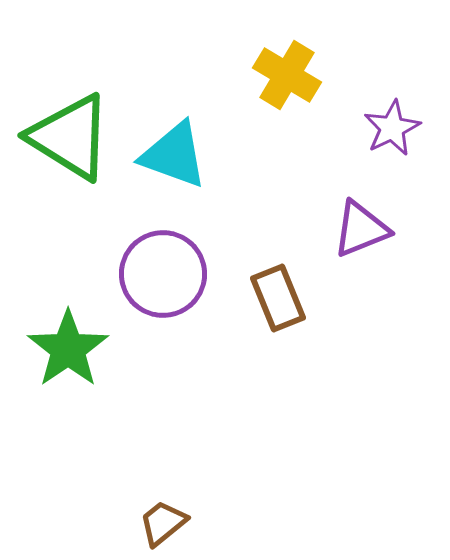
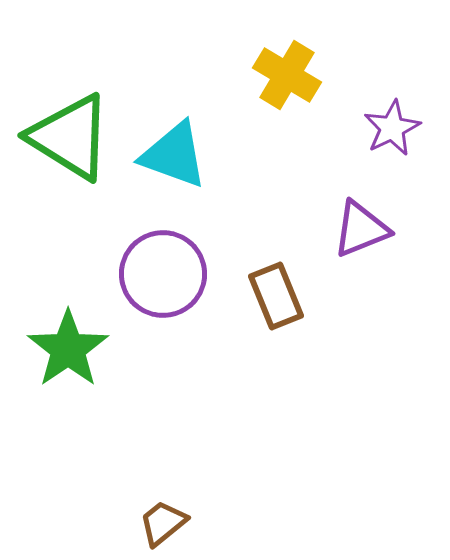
brown rectangle: moved 2 px left, 2 px up
